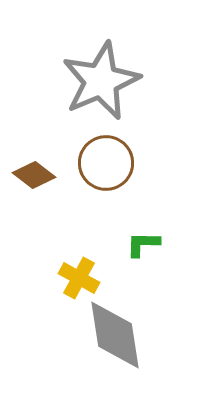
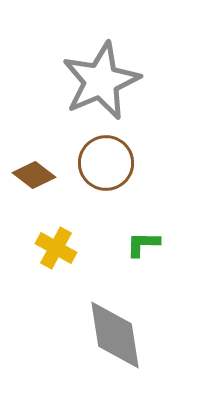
yellow cross: moved 23 px left, 30 px up
